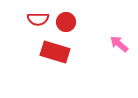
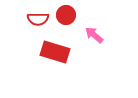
red circle: moved 7 px up
pink arrow: moved 25 px left, 9 px up
